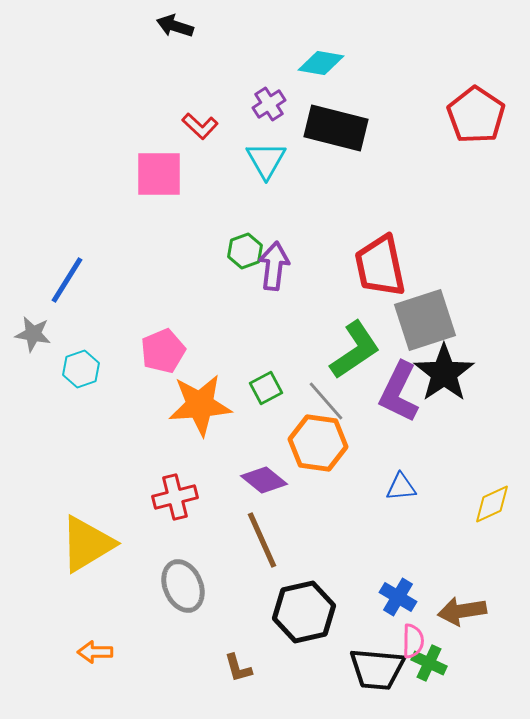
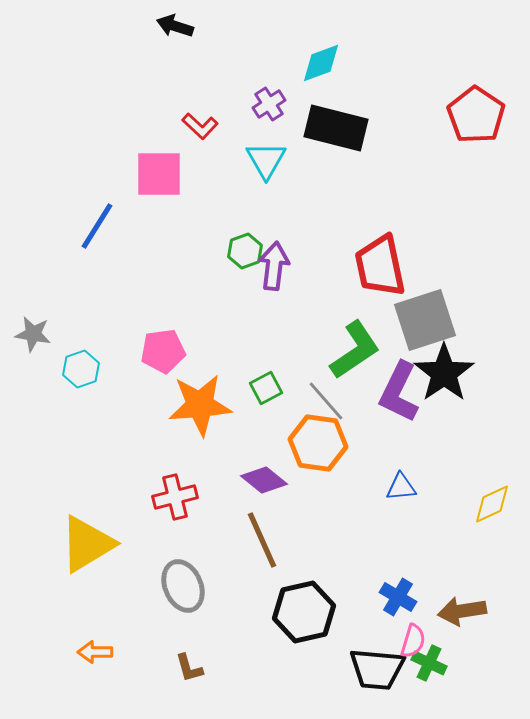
cyan diamond: rotated 30 degrees counterclockwise
blue line: moved 30 px right, 54 px up
pink pentagon: rotated 15 degrees clockwise
pink semicircle: rotated 16 degrees clockwise
brown L-shape: moved 49 px left
